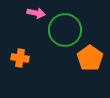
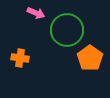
pink arrow: rotated 12 degrees clockwise
green circle: moved 2 px right
